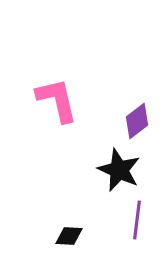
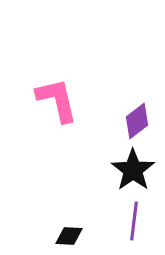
black star: moved 14 px right; rotated 12 degrees clockwise
purple line: moved 3 px left, 1 px down
